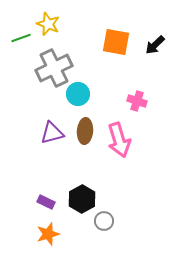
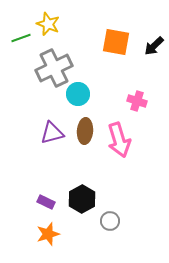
black arrow: moved 1 px left, 1 px down
gray circle: moved 6 px right
